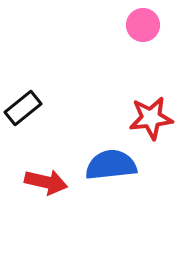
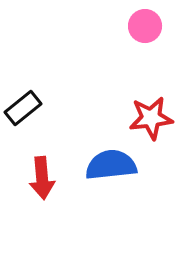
pink circle: moved 2 px right, 1 px down
red arrow: moved 4 px left, 4 px up; rotated 72 degrees clockwise
